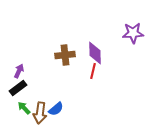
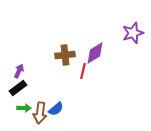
purple star: rotated 15 degrees counterclockwise
purple diamond: rotated 60 degrees clockwise
red line: moved 10 px left
green arrow: rotated 136 degrees clockwise
